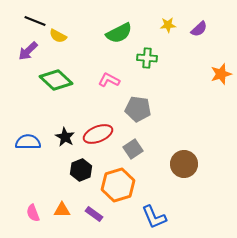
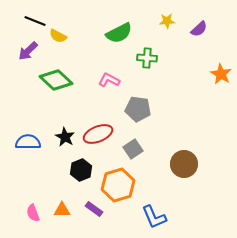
yellow star: moved 1 px left, 4 px up
orange star: rotated 25 degrees counterclockwise
purple rectangle: moved 5 px up
